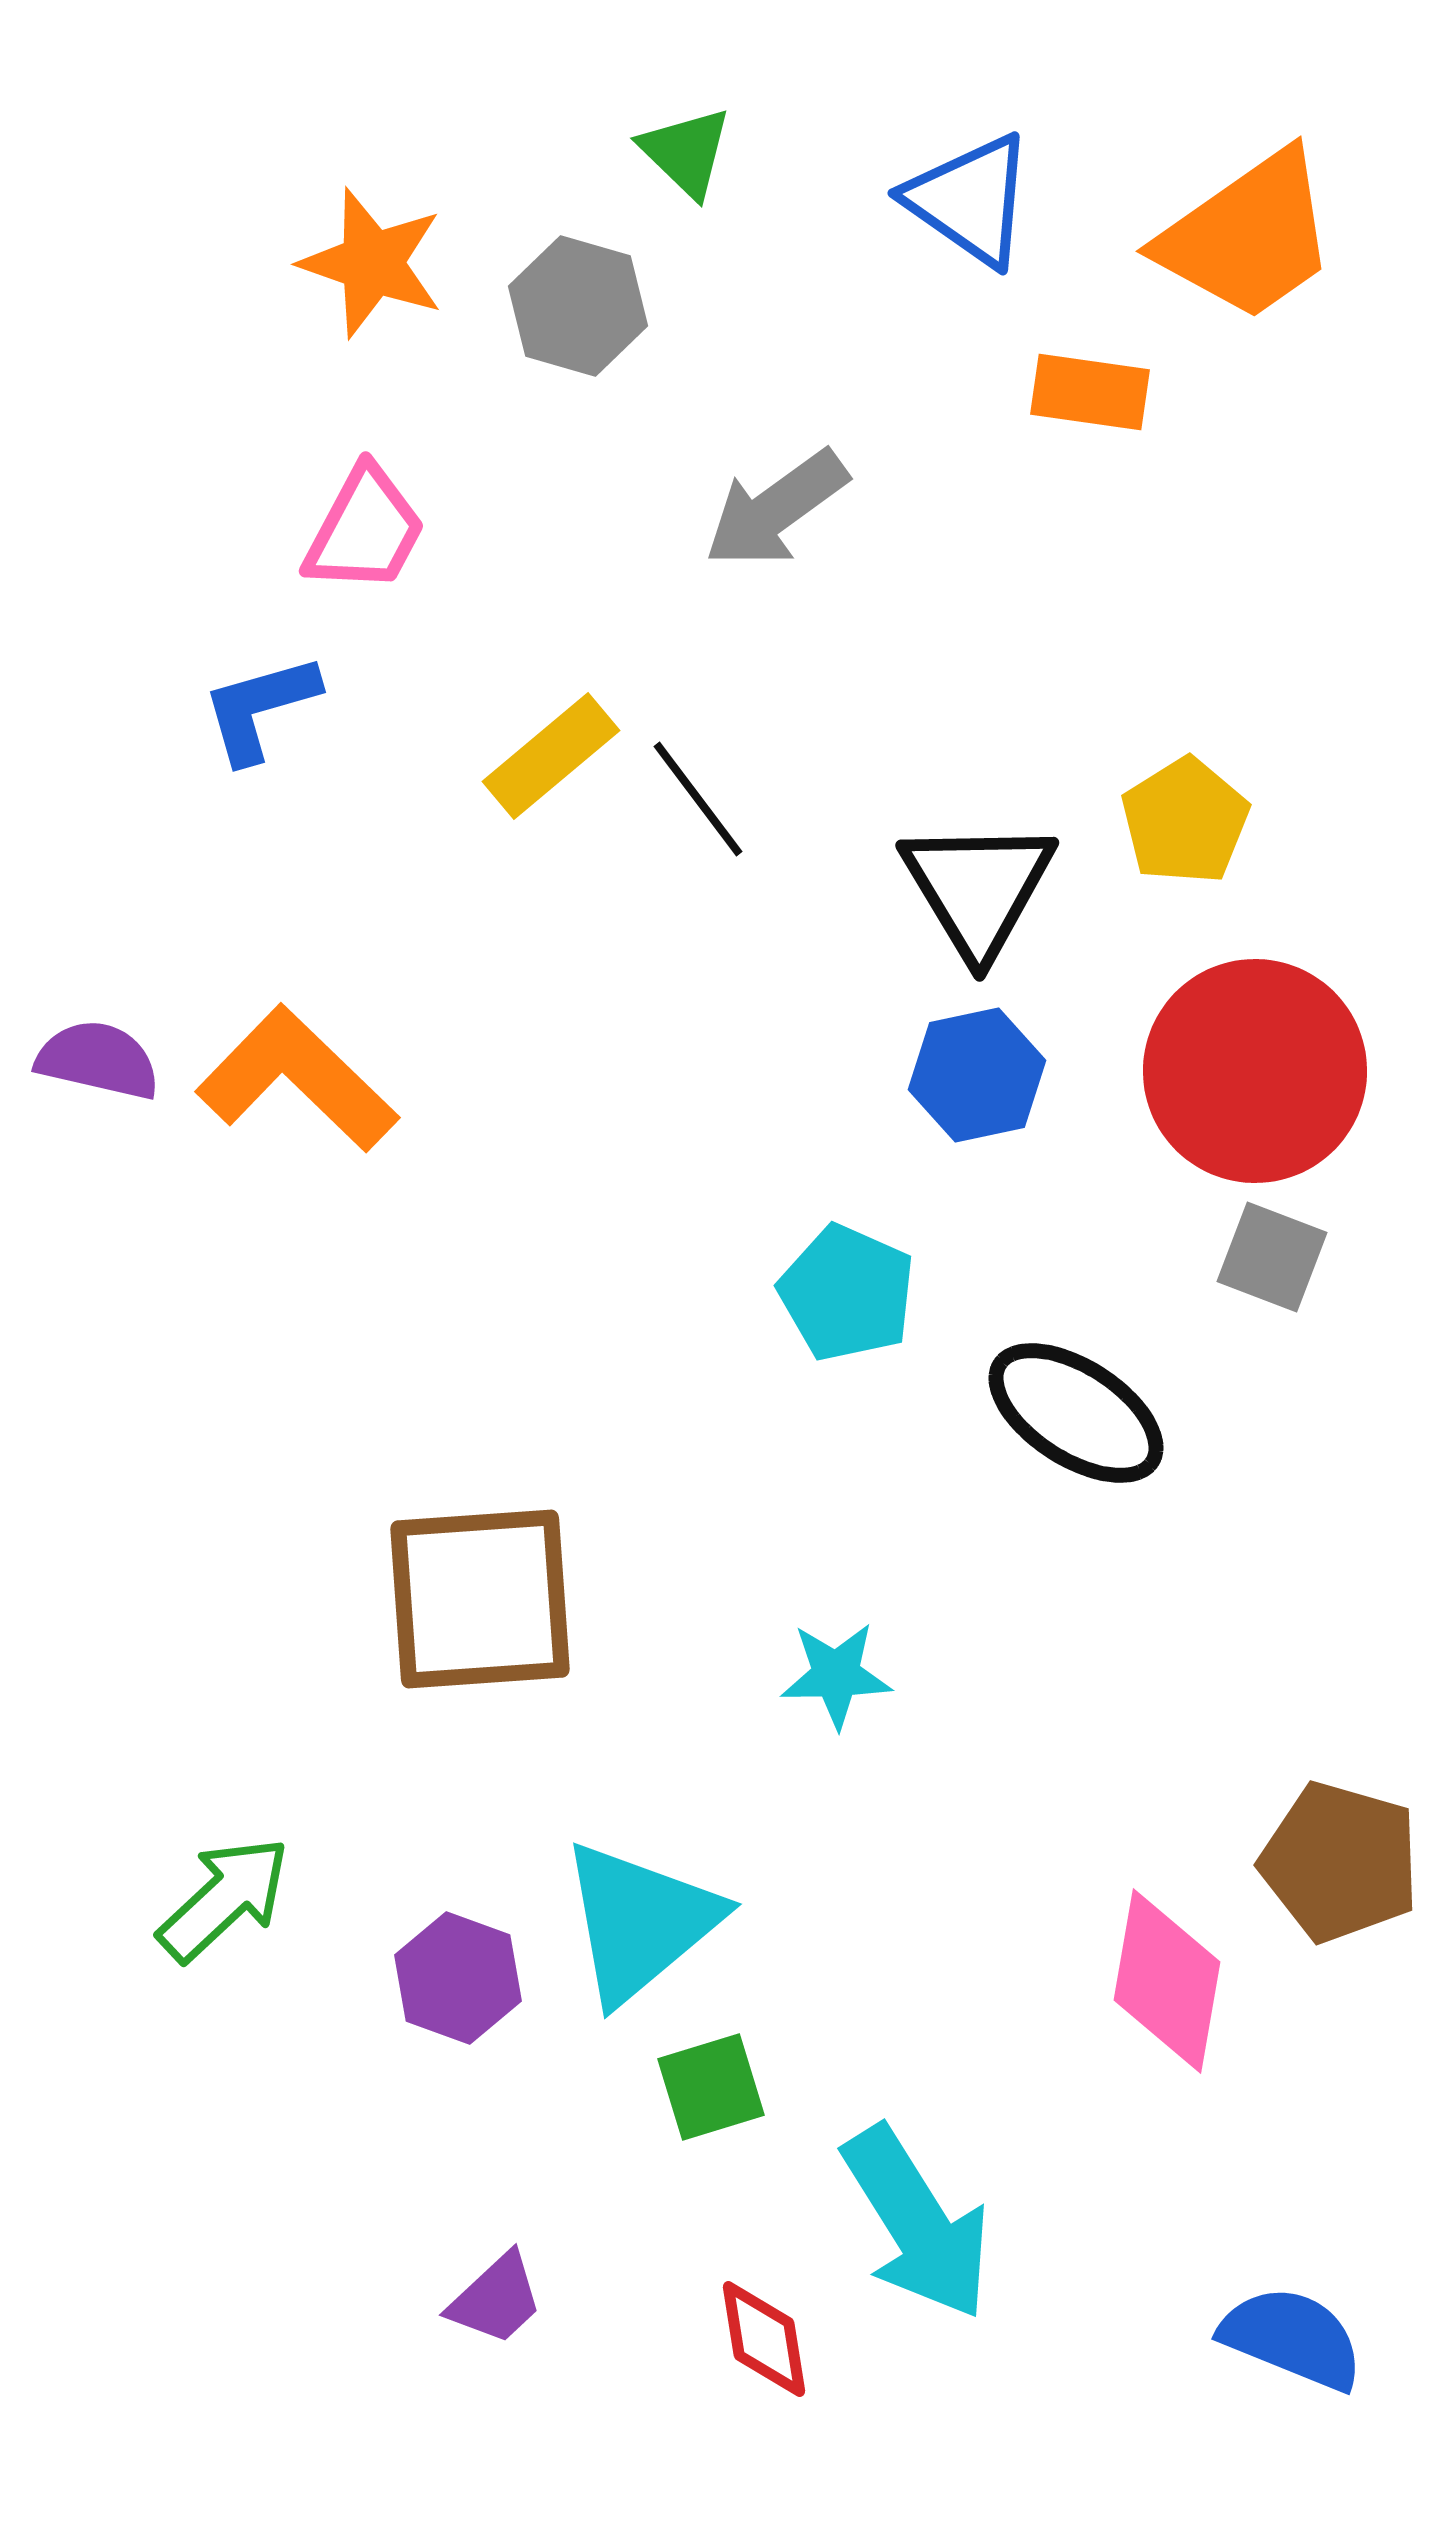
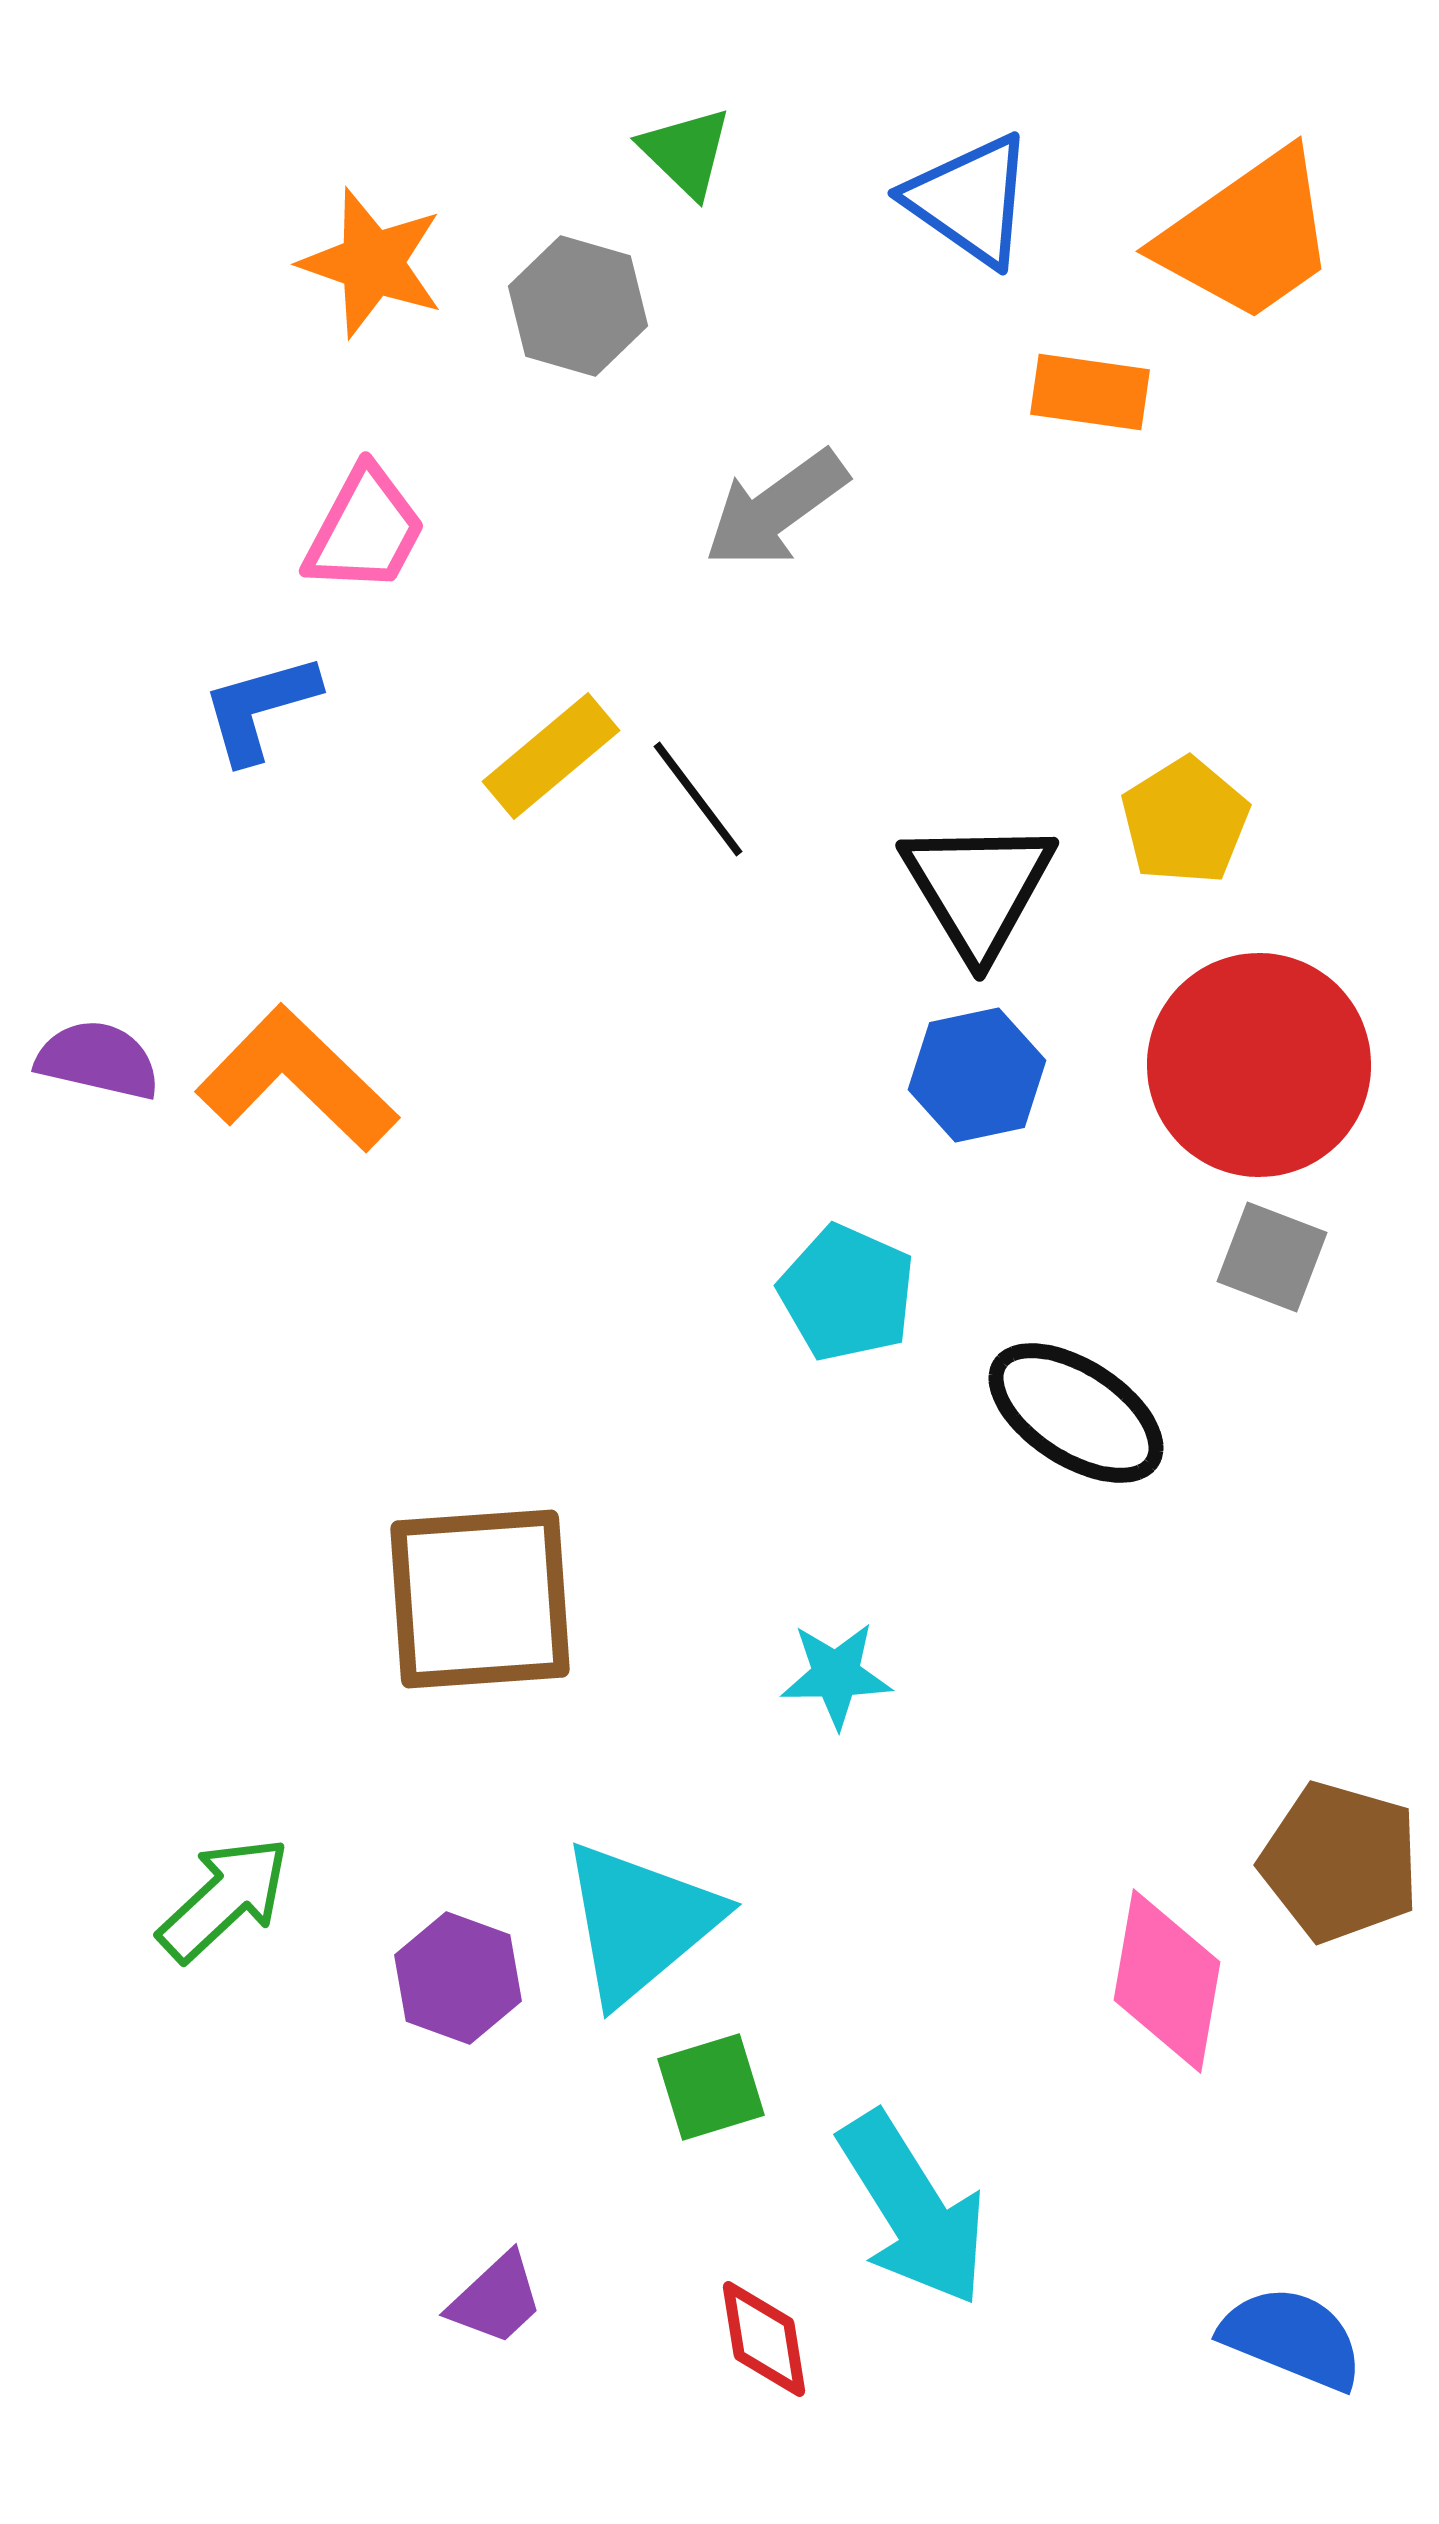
red circle: moved 4 px right, 6 px up
cyan arrow: moved 4 px left, 14 px up
